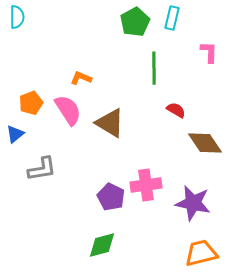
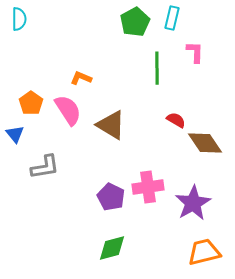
cyan semicircle: moved 2 px right, 2 px down
pink L-shape: moved 14 px left
green line: moved 3 px right
orange pentagon: rotated 15 degrees counterclockwise
red semicircle: moved 10 px down
brown triangle: moved 1 px right, 2 px down
blue triangle: rotated 30 degrees counterclockwise
gray L-shape: moved 3 px right, 2 px up
pink cross: moved 2 px right, 2 px down
purple star: rotated 30 degrees clockwise
green diamond: moved 10 px right, 3 px down
orange trapezoid: moved 3 px right, 1 px up
